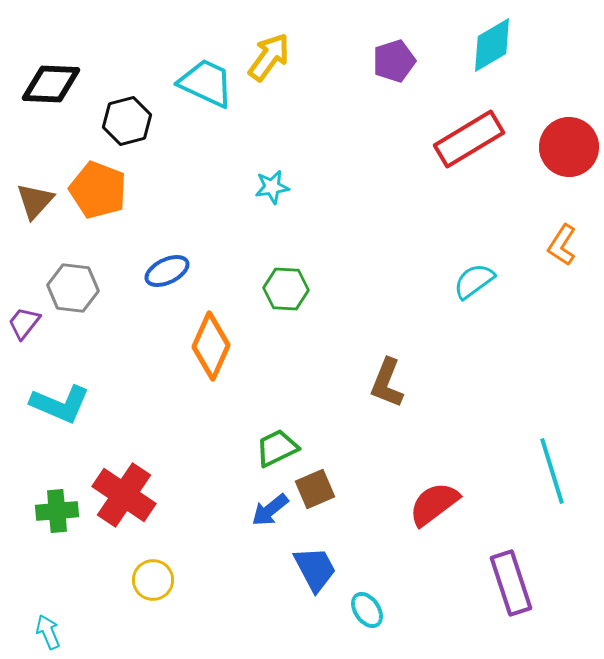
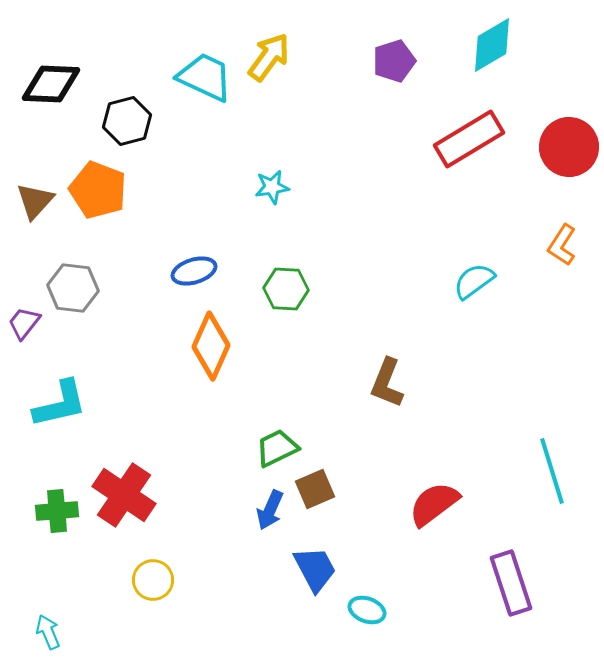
cyan trapezoid: moved 1 px left, 6 px up
blue ellipse: moved 27 px right; rotated 9 degrees clockwise
cyan L-shape: rotated 36 degrees counterclockwise
blue arrow: rotated 27 degrees counterclockwise
cyan ellipse: rotated 36 degrees counterclockwise
